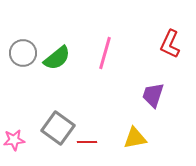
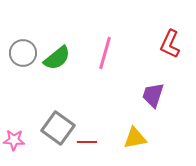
pink star: rotated 10 degrees clockwise
